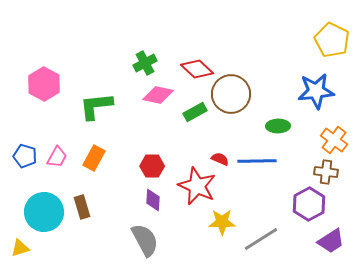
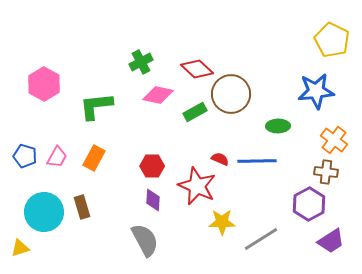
green cross: moved 4 px left, 1 px up
